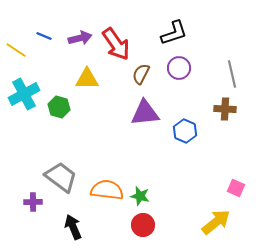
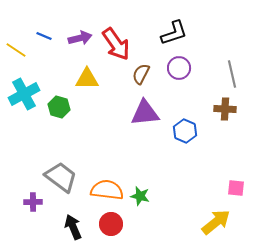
pink square: rotated 18 degrees counterclockwise
red circle: moved 32 px left, 1 px up
